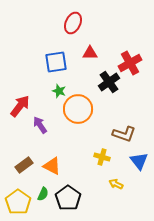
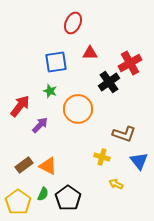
green star: moved 9 px left
purple arrow: rotated 78 degrees clockwise
orange triangle: moved 4 px left
